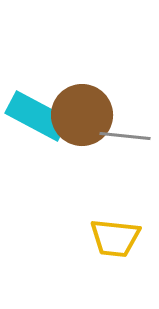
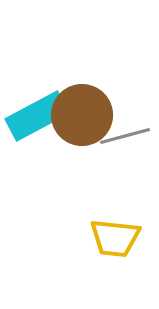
cyan rectangle: rotated 56 degrees counterclockwise
gray line: rotated 21 degrees counterclockwise
